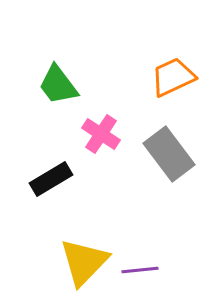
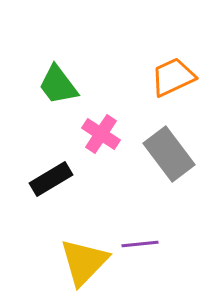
purple line: moved 26 px up
